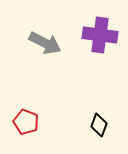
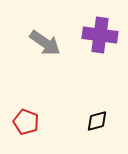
gray arrow: rotated 8 degrees clockwise
black diamond: moved 2 px left, 4 px up; rotated 55 degrees clockwise
